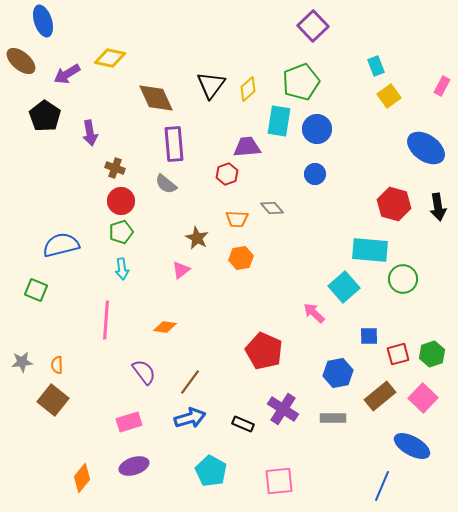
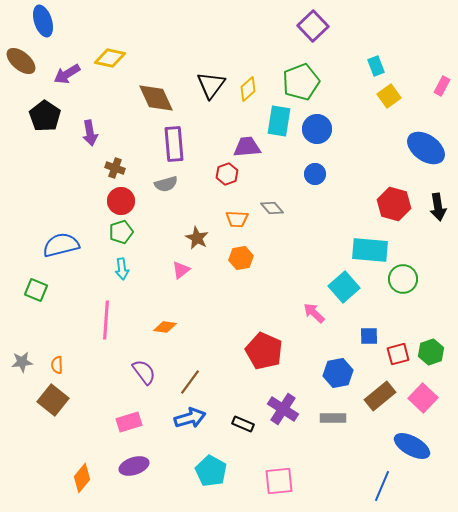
gray semicircle at (166, 184): rotated 55 degrees counterclockwise
green hexagon at (432, 354): moved 1 px left, 2 px up
